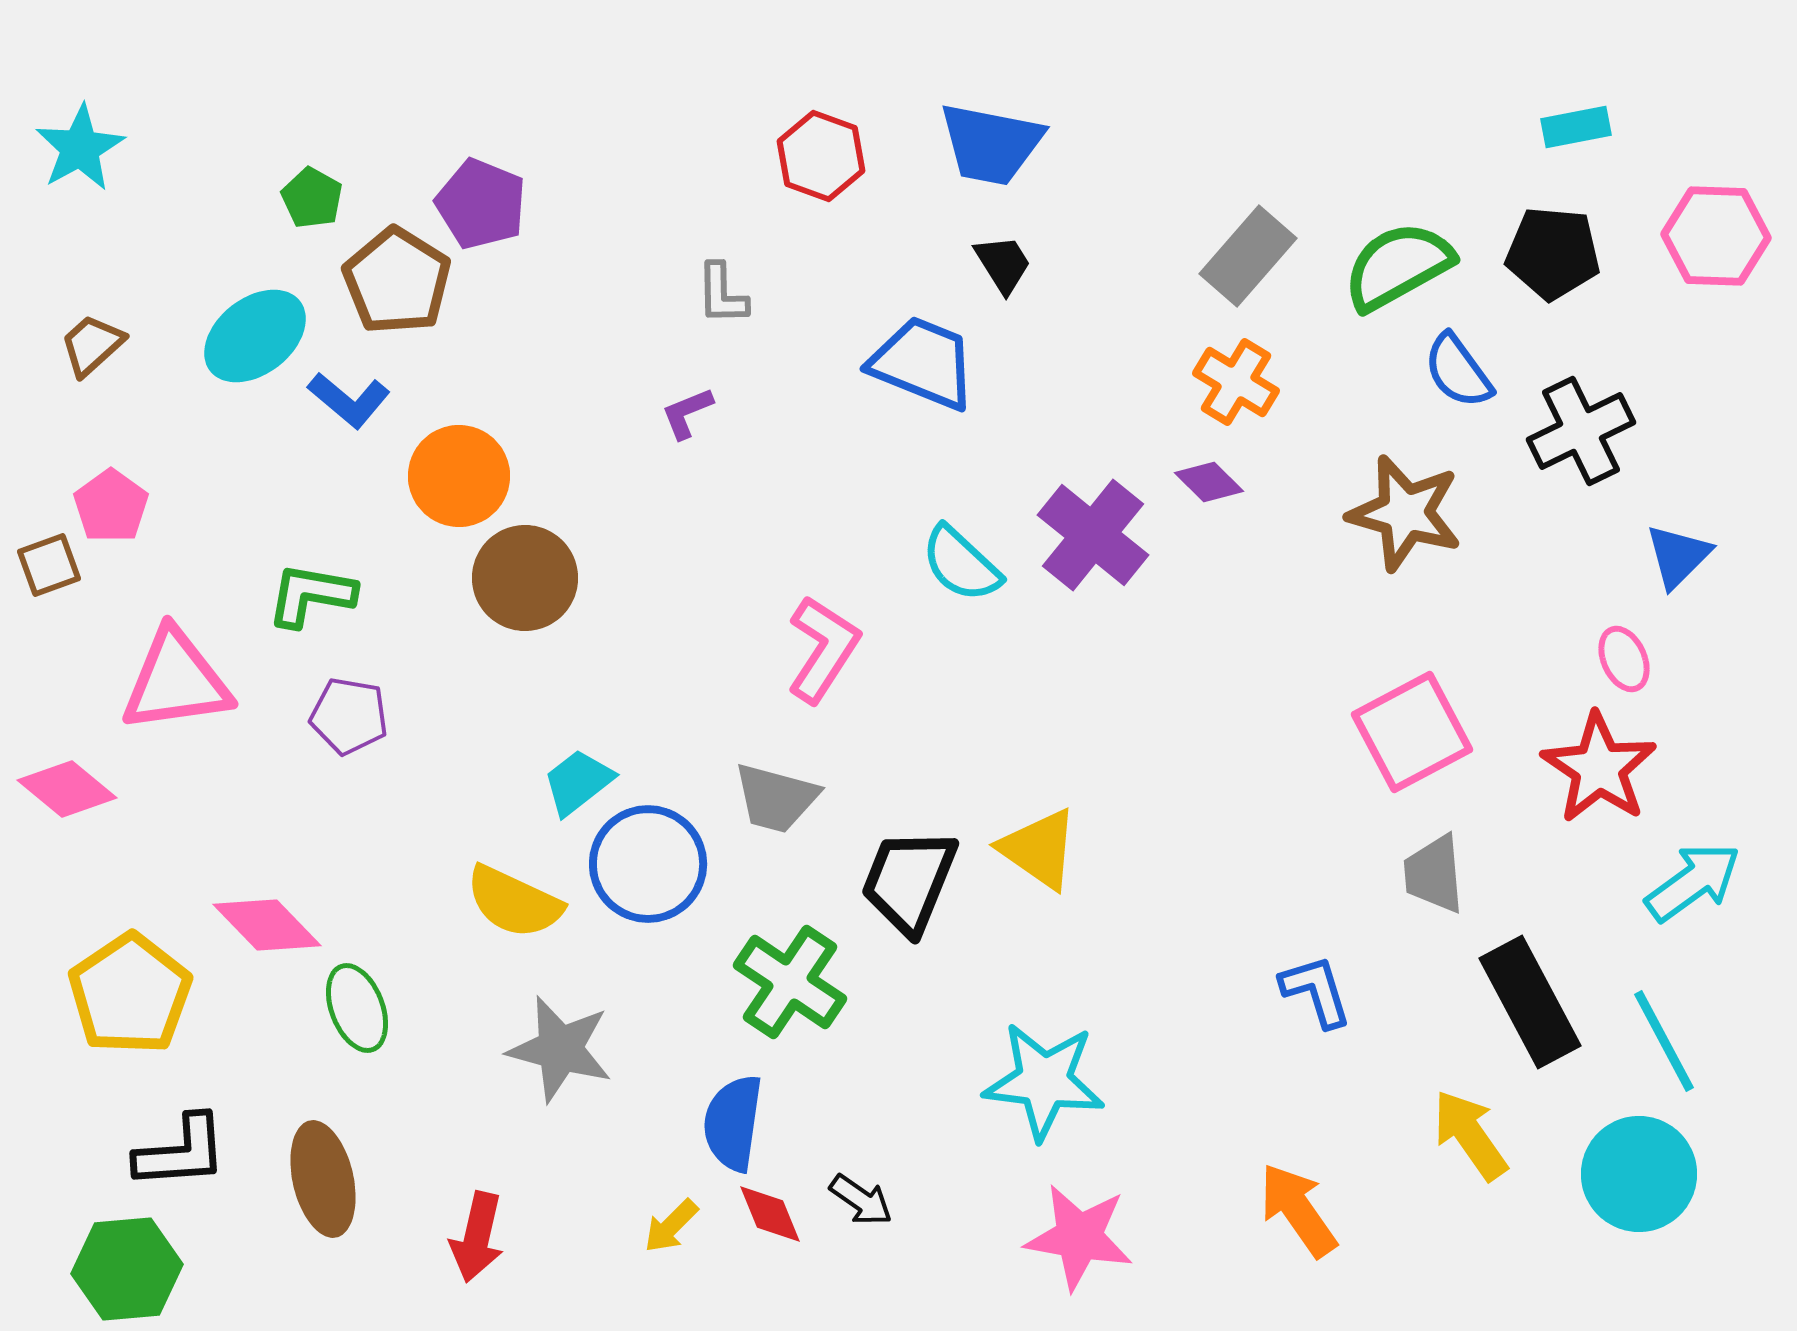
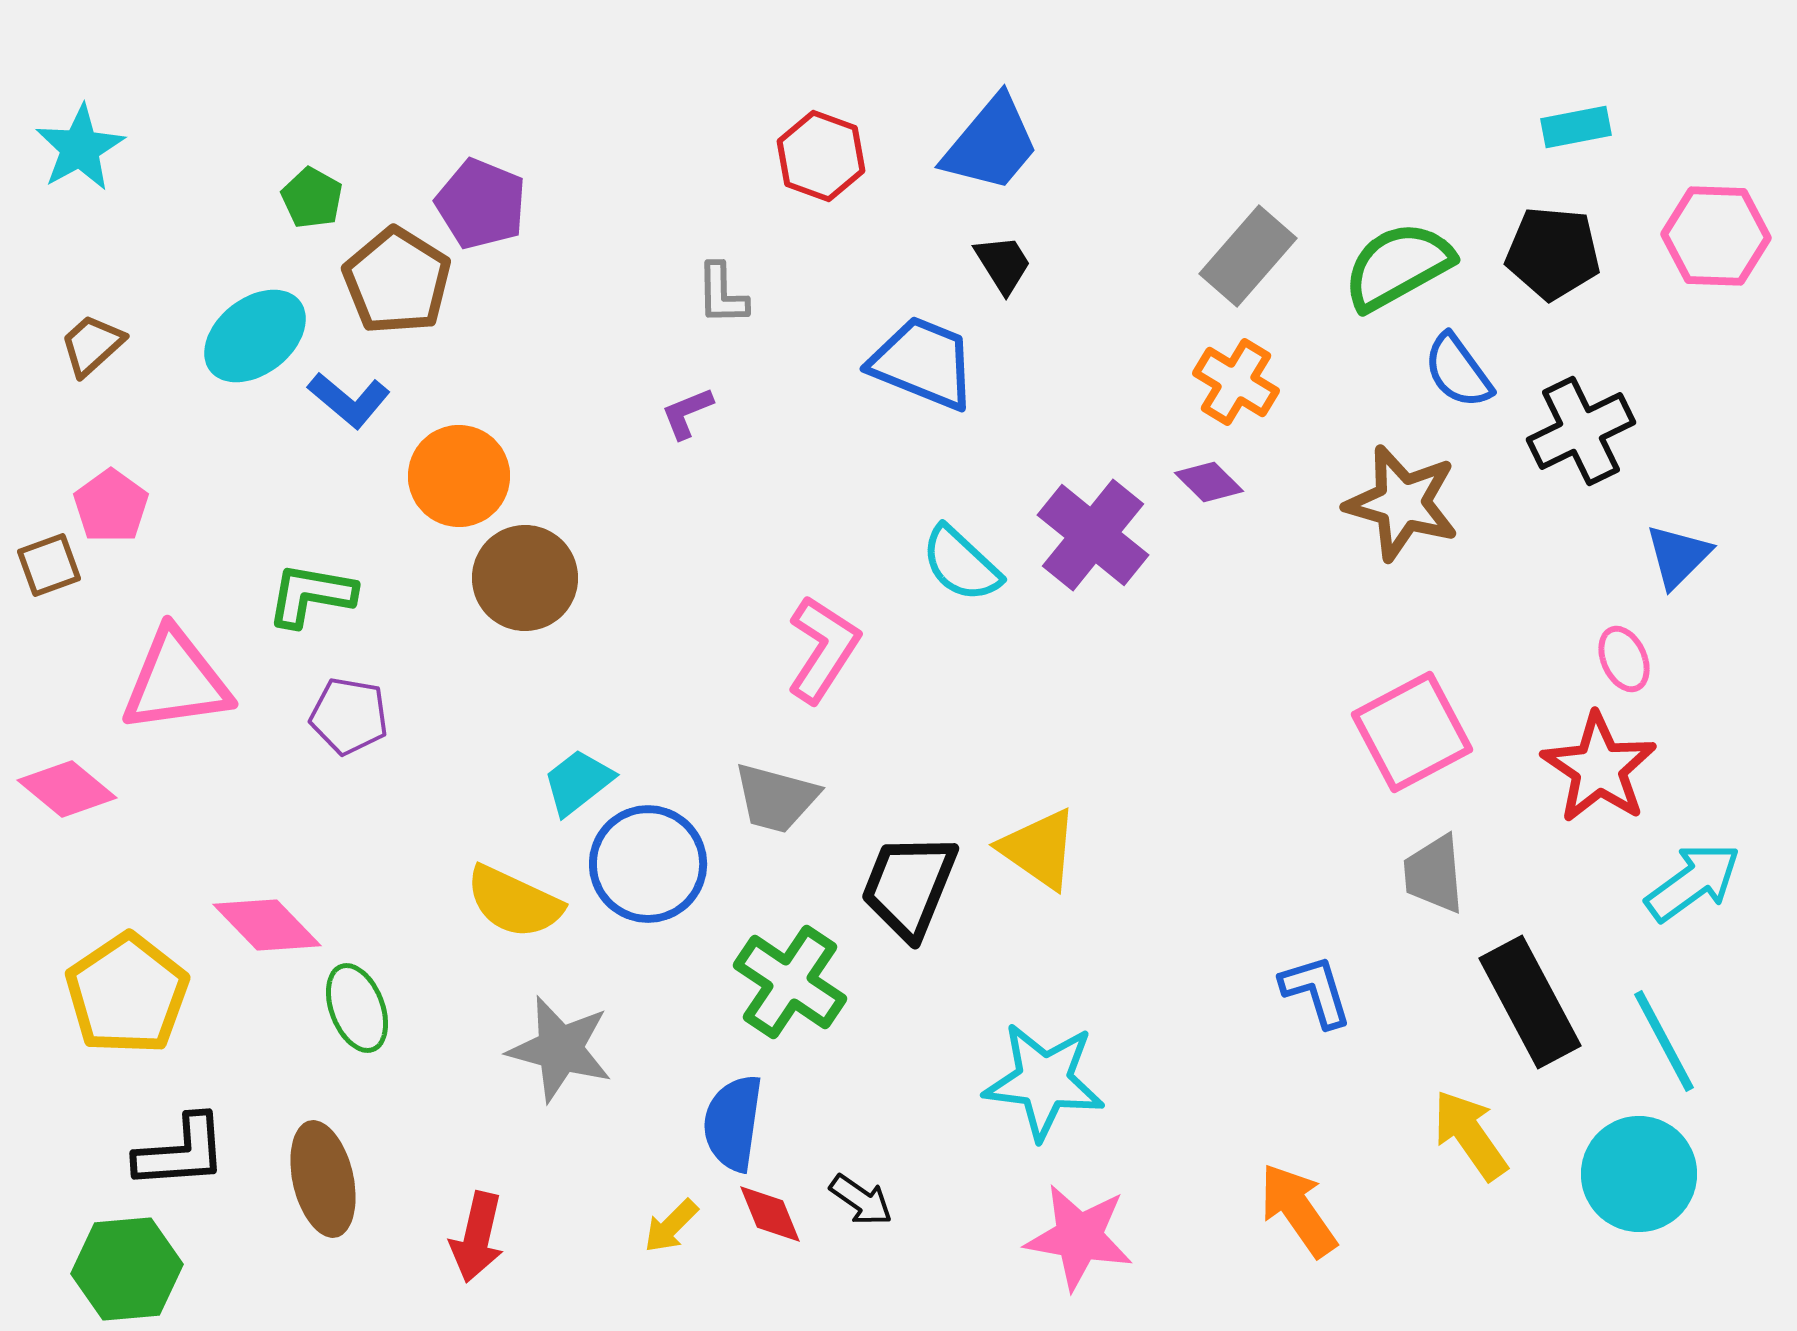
blue trapezoid at (991, 144): rotated 61 degrees counterclockwise
brown star at (1405, 513): moved 3 px left, 10 px up
black trapezoid at (909, 881): moved 5 px down
yellow pentagon at (130, 994): moved 3 px left
